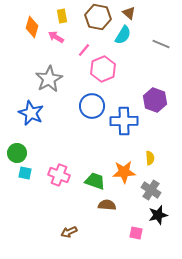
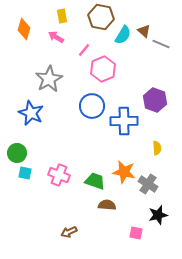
brown triangle: moved 15 px right, 18 px down
brown hexagon: moved 3 px right
orange diamond: moved 8 px left, 2 px down
yellow semicircle: moved 7 px right, 10 px up
orange star: rotated 15 degrees clockwise
gray cross: moved 3 px left, 6 px up
